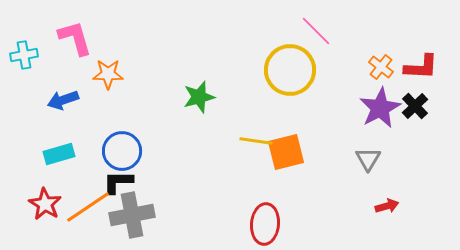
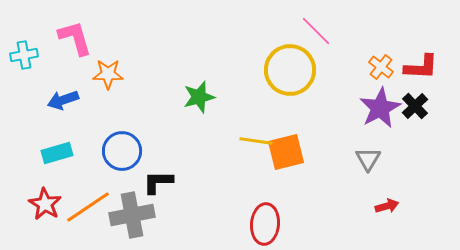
cyan rectangle: moved 2 px left, 1 px up
black L-shape: moved 40 px right
